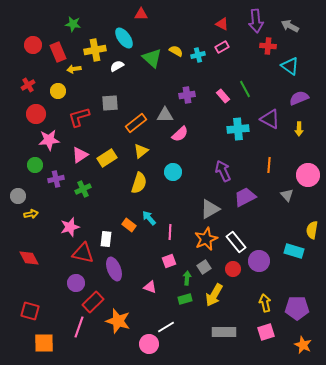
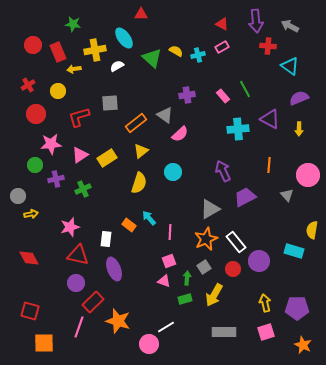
gray triangle at (165, 115): rotated 36 degrees clockwise
pink star at (49, 140): moved 2 px right, 4 px down
red triangle at (83, 253): moved 5 px left, 2 px down
pink triangle at (150, 287): moved 14 px right, 6 px up
